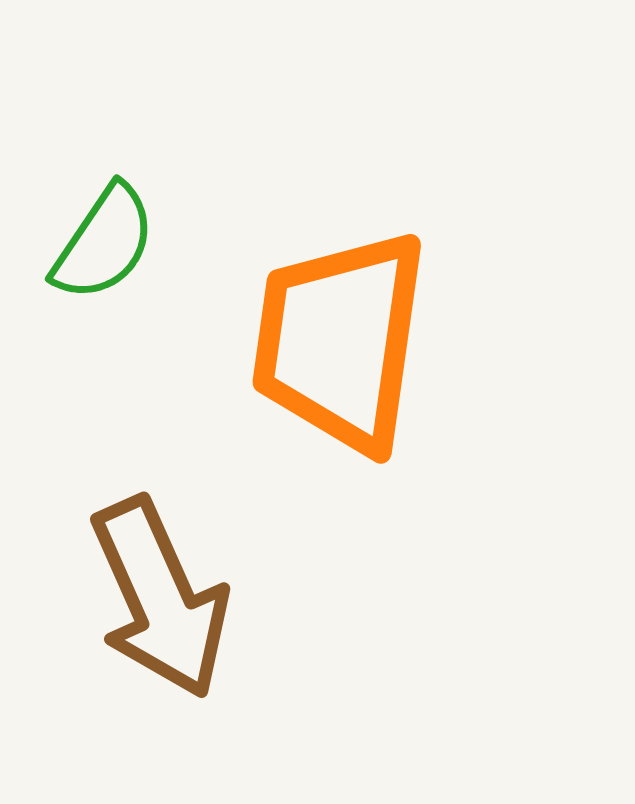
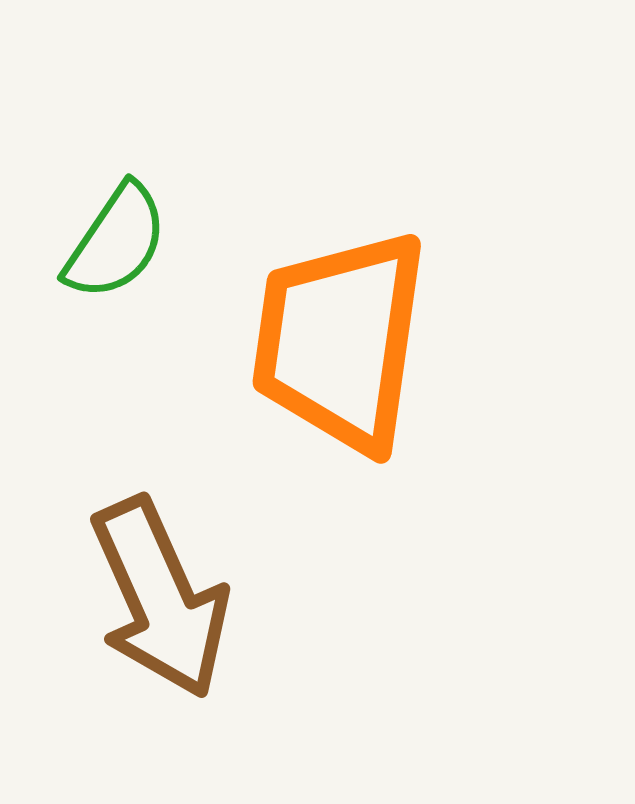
green semicircle: moved 12 px right, 1 px up
